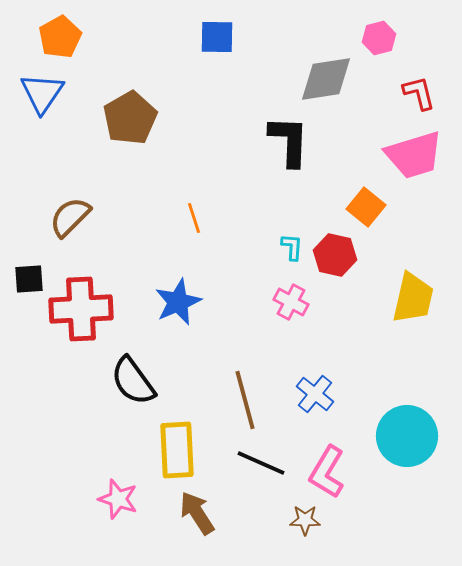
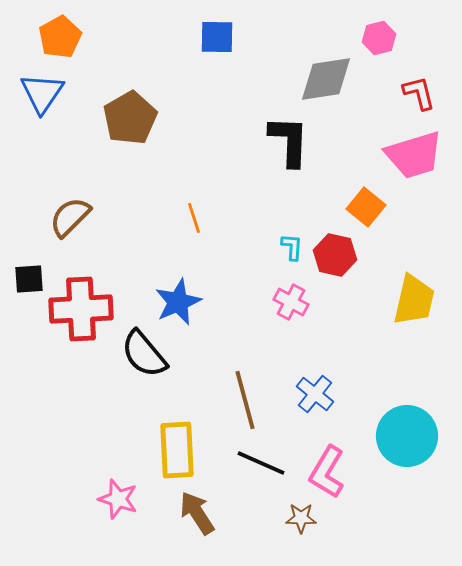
yellow trapezoid: moved 1 px right, 2 px down
black semicircle: moved 11 px right, 27 px up; rotated 4 degrees counterclockwise
brown star: moved 4 px left, 2 px up
